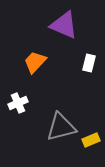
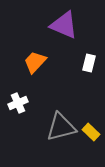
yellow rectangle: moved 8 px up; rotated 66 degrees clockwise
